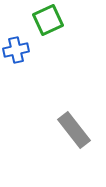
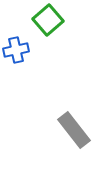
green square: rotated 16 degrees counterclockwise
